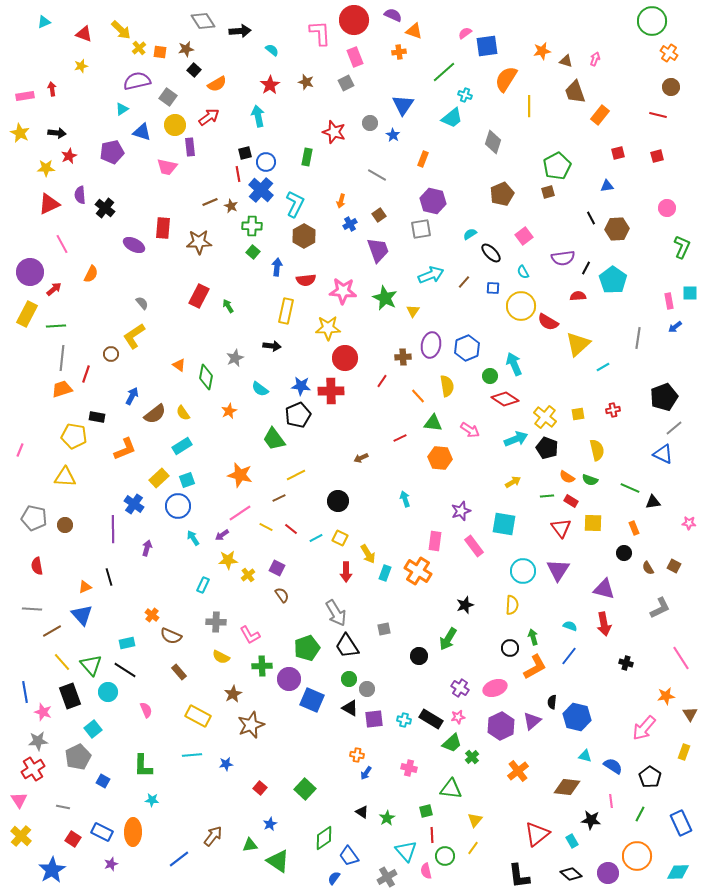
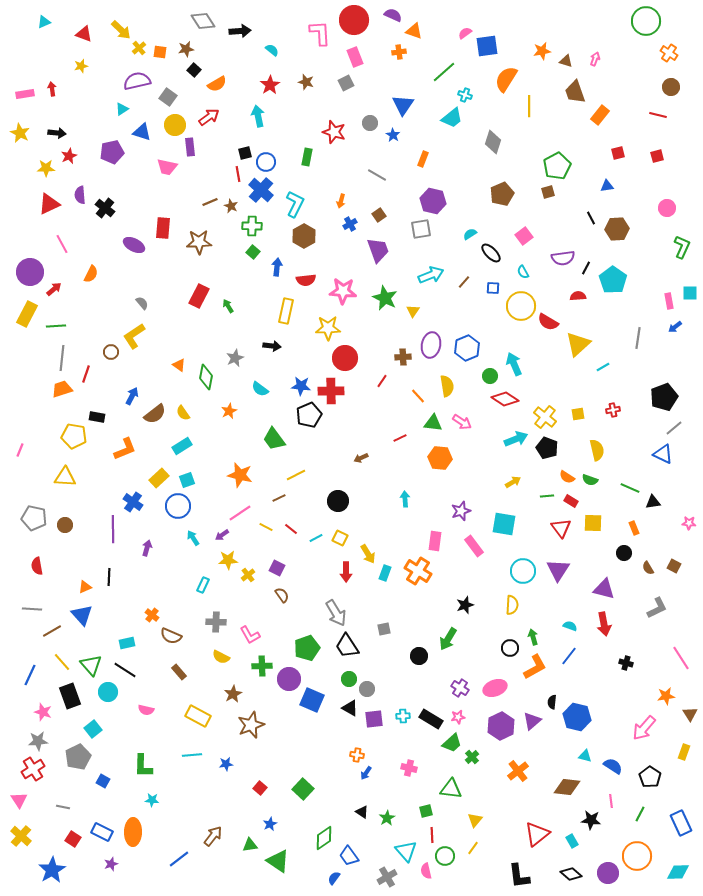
green circle at (652, 21): moved 6 px left
pink rectangle at (25, 96): moved 2 px up
brown circle at (111, 354): moved 2 px up
black pentagon at (298, 415): moved 11 px right
pink arrow at (470, 430): moved 8 px left, 8 px up
cyan arrow at (405, 499): rotated 14 degrees clockwise
blue cross at (134, 504): moved 1 px left, 2 px up
black line at (109, 577): rotated 18 degrees clockwise
gray L-shape at (660, 608): moved 3 px left
blue line at (25, 692): moved 5 px right, 17 px up; rotated 35 degrees clockwise
pink semicircle at (146, 710): rotated 126 degrees clockwise
cyan cross at (404, 720): moved 1 px left, 4 px up; rotated 16 degrees counterclockwise
green square at (305, 789): moved 2 px left
